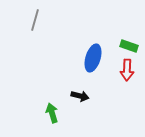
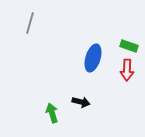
gray line: moved 5 px left, 3 px down
black arrow: moved 1 px right, 6 px down
